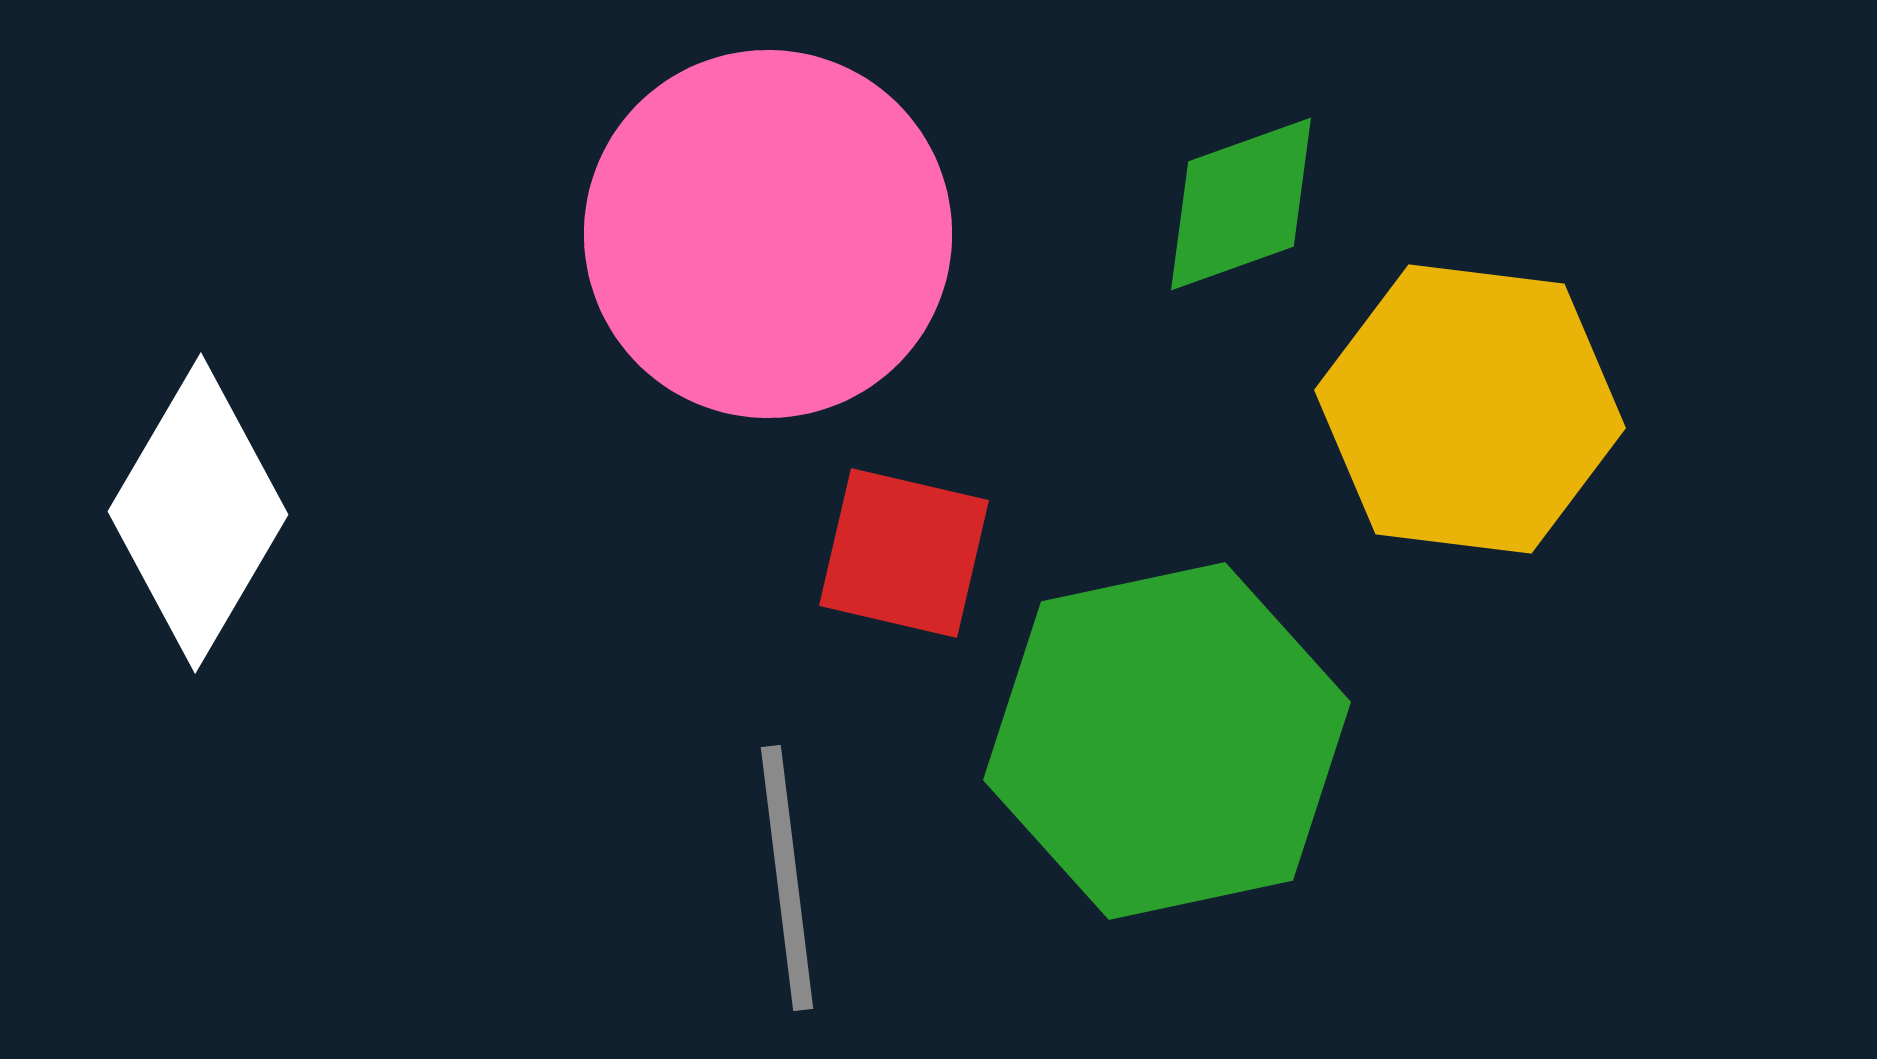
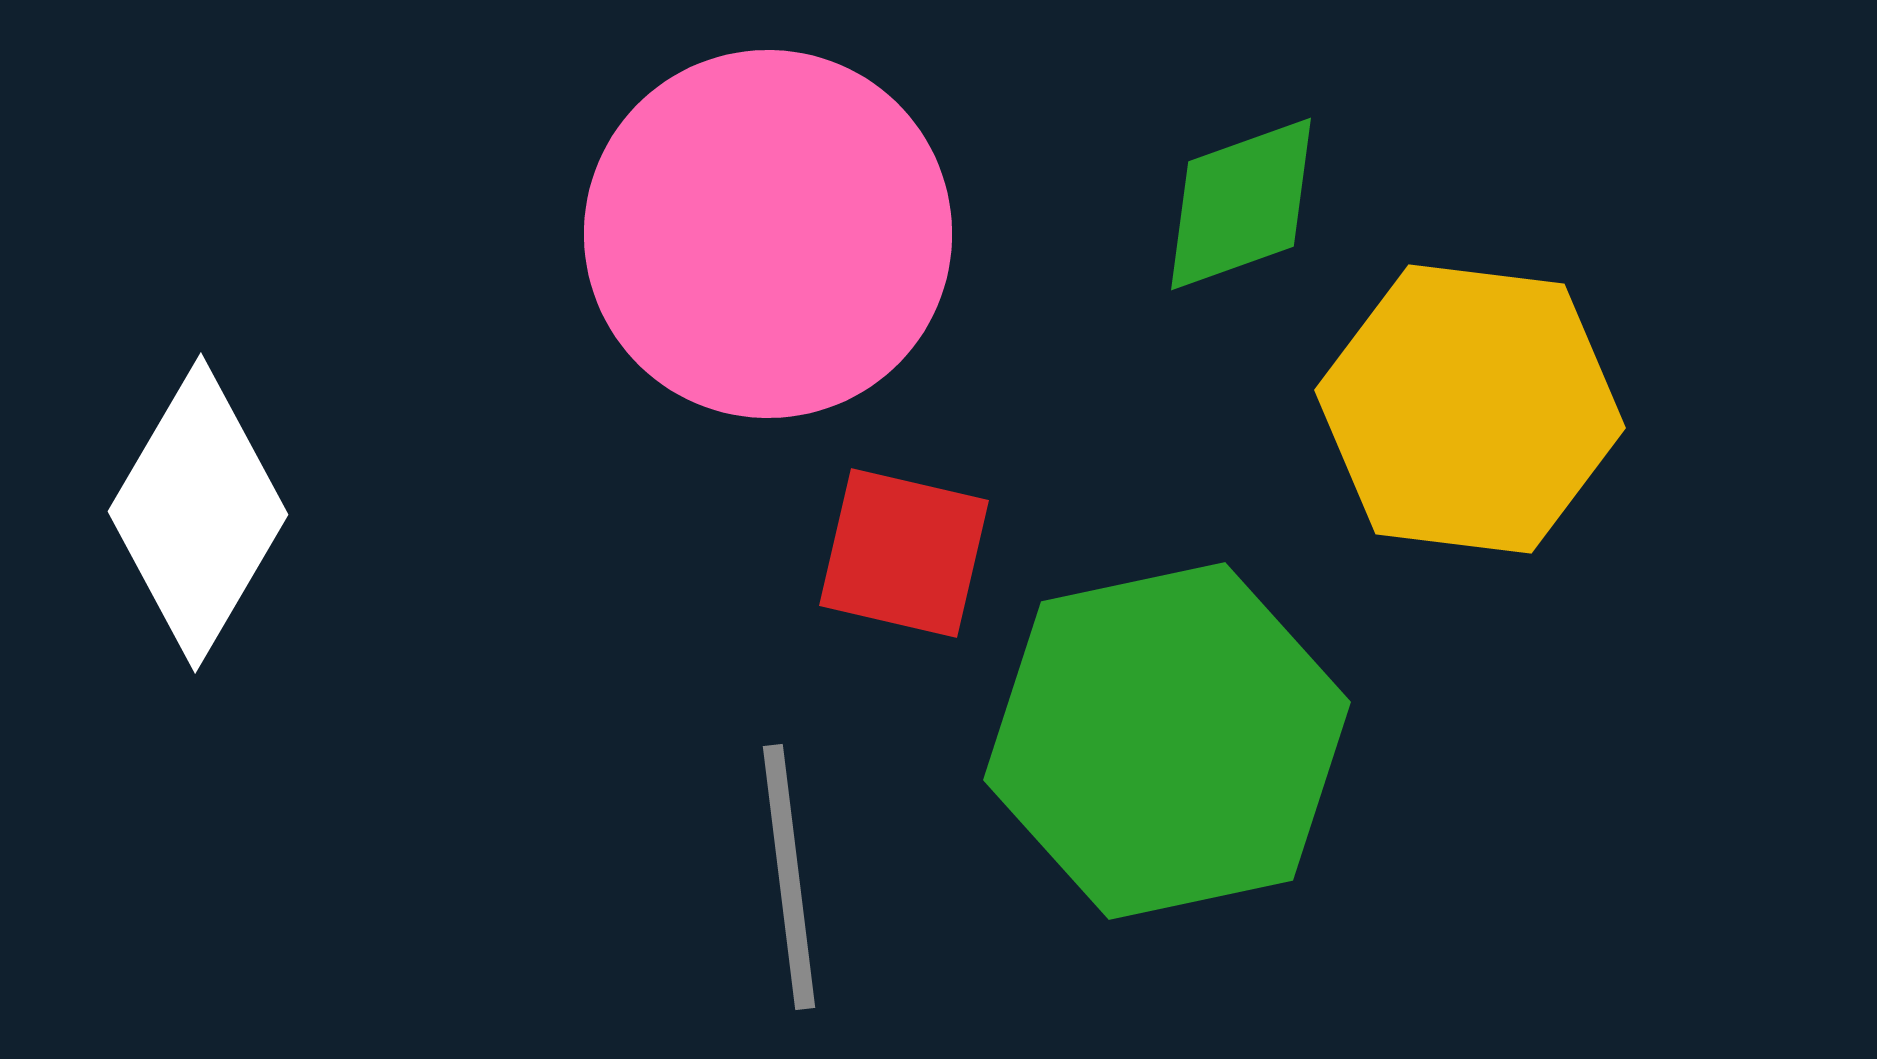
gray line: moved 2 px right, 1 px up
